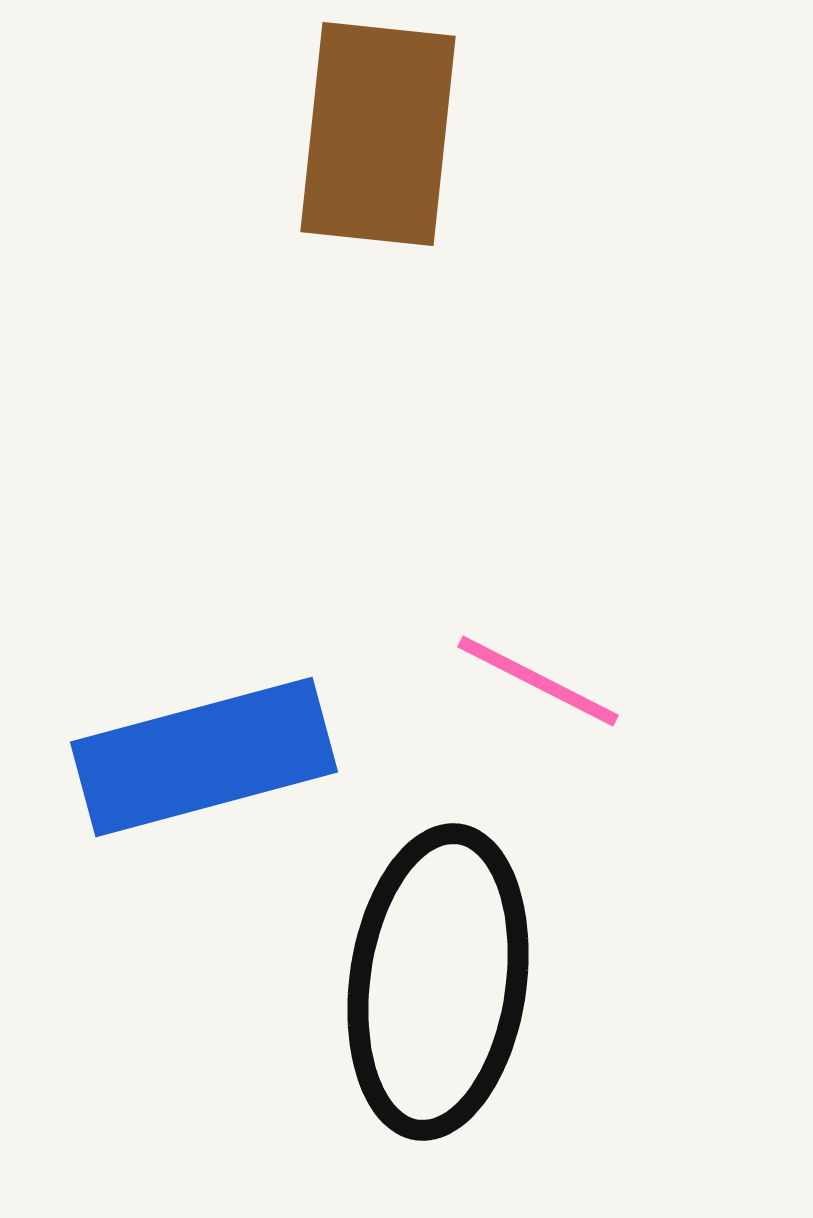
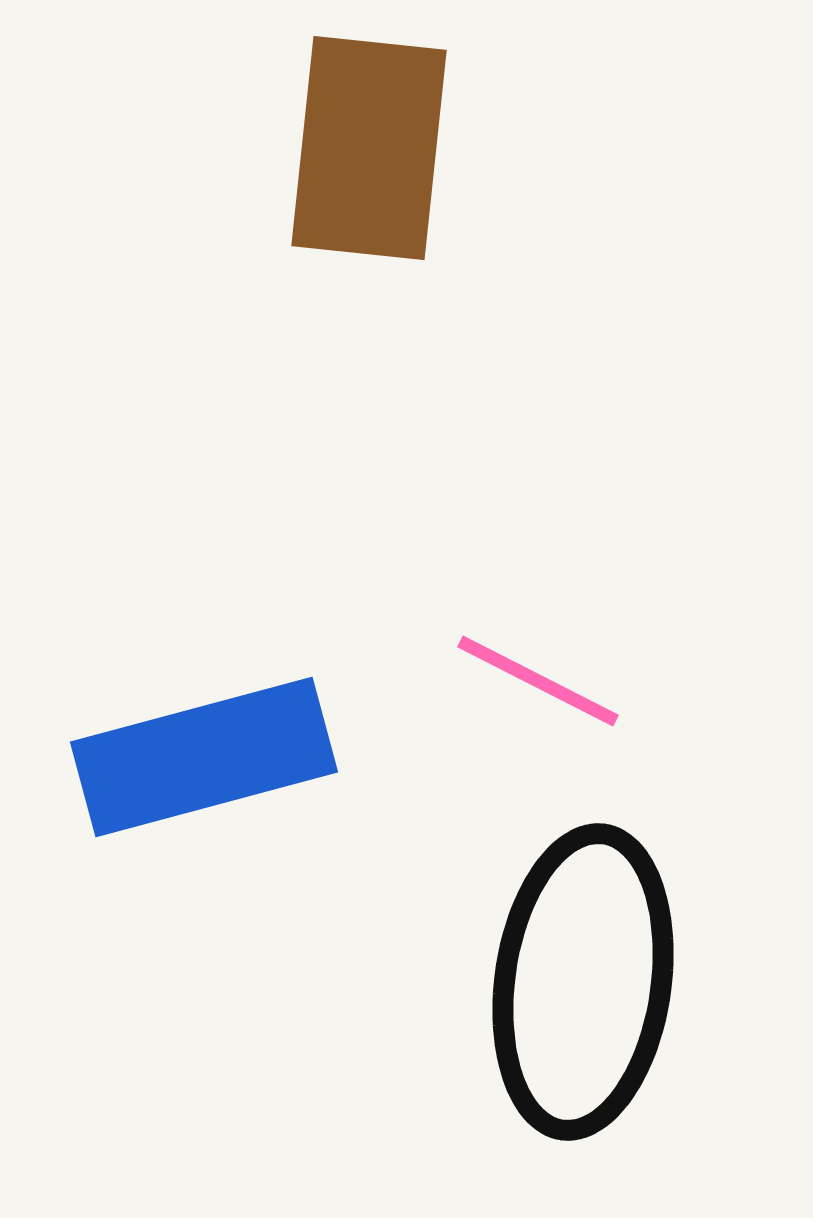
brown rectangle: moved 9 px left, 14 px down
black ellipse: moved 145 px right
